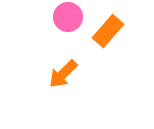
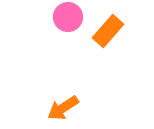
orange arrow: moved 34 px down; rotated 12 degrees clockwise
